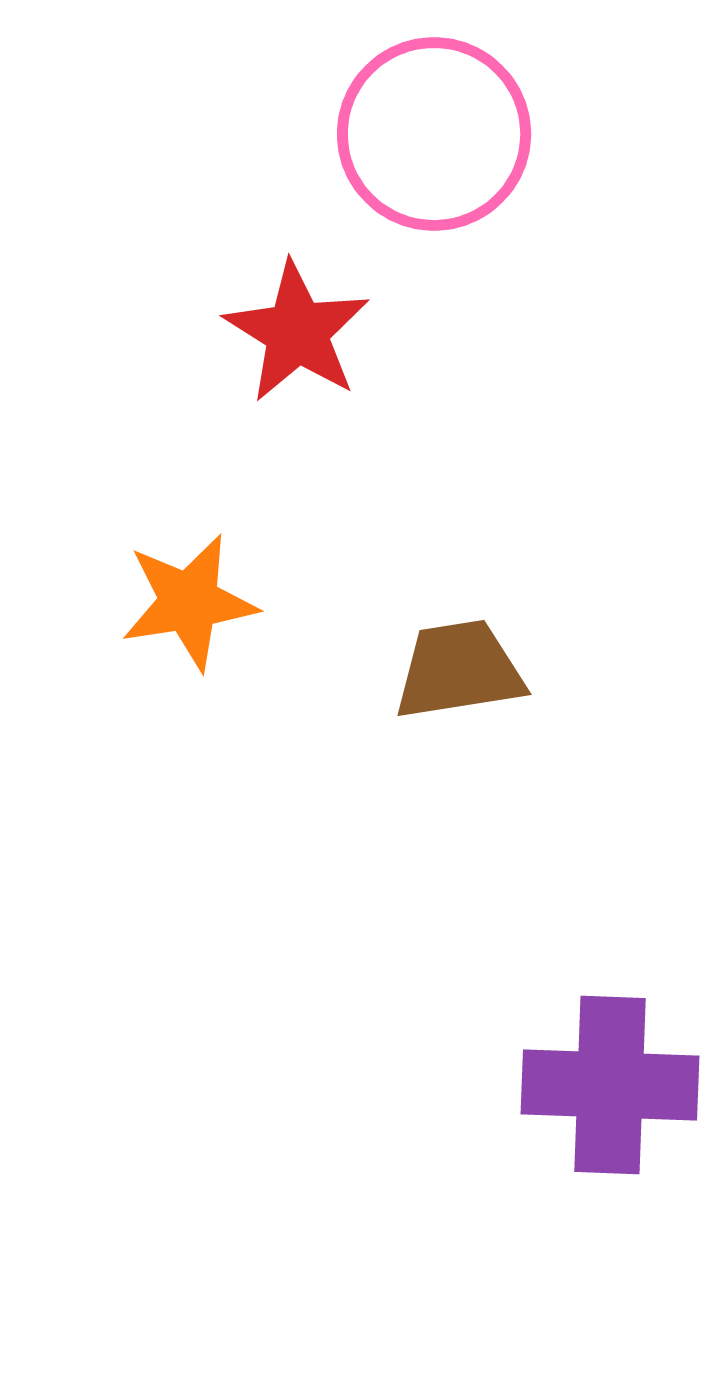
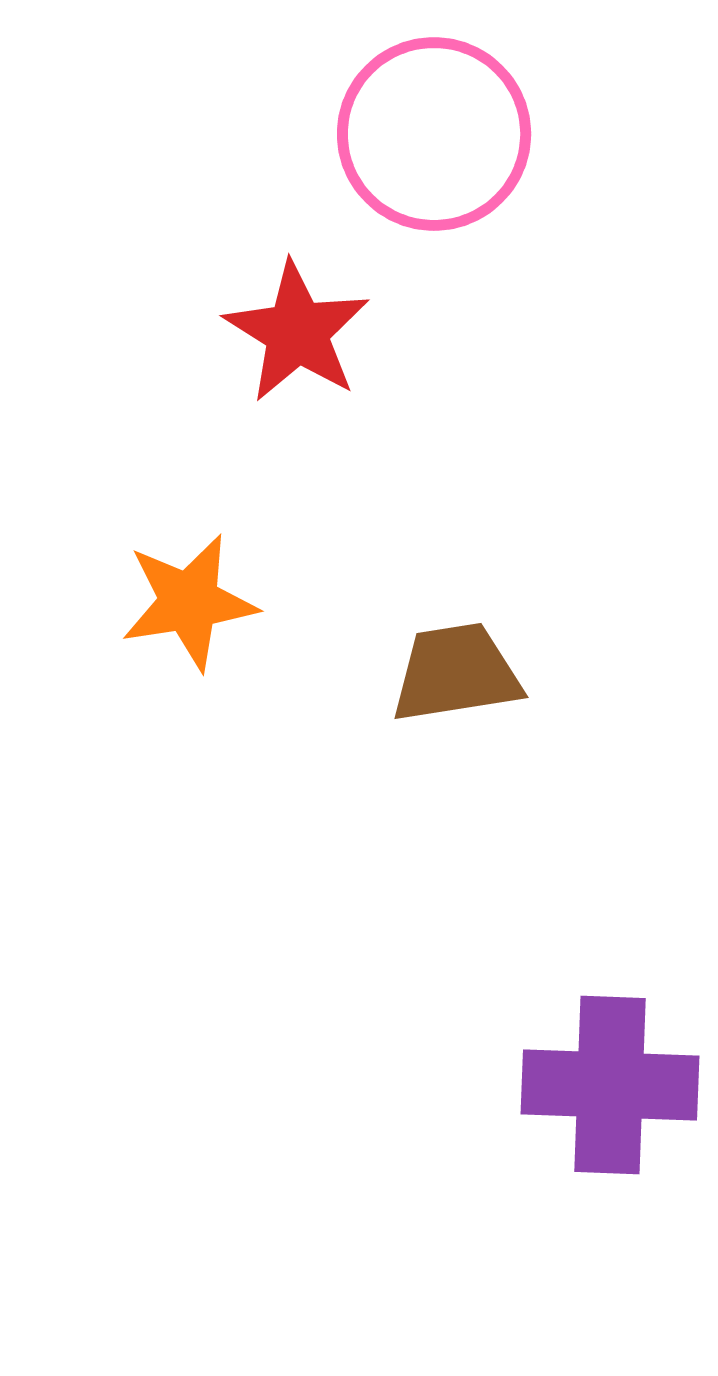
brown trapezoid: moved 3 px left, 3 px down
